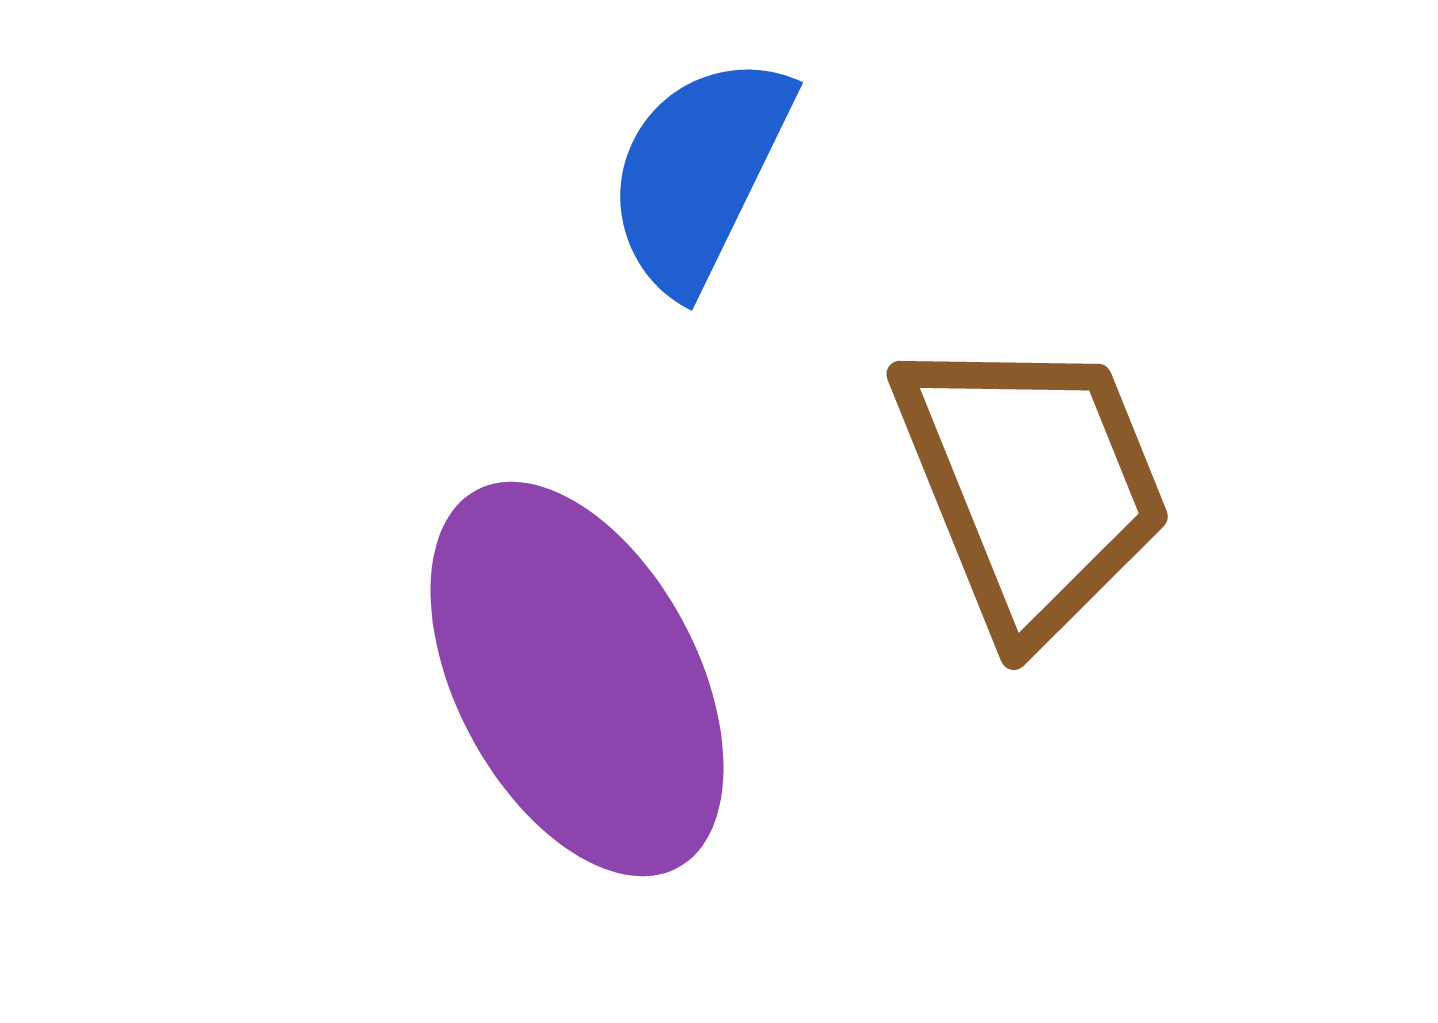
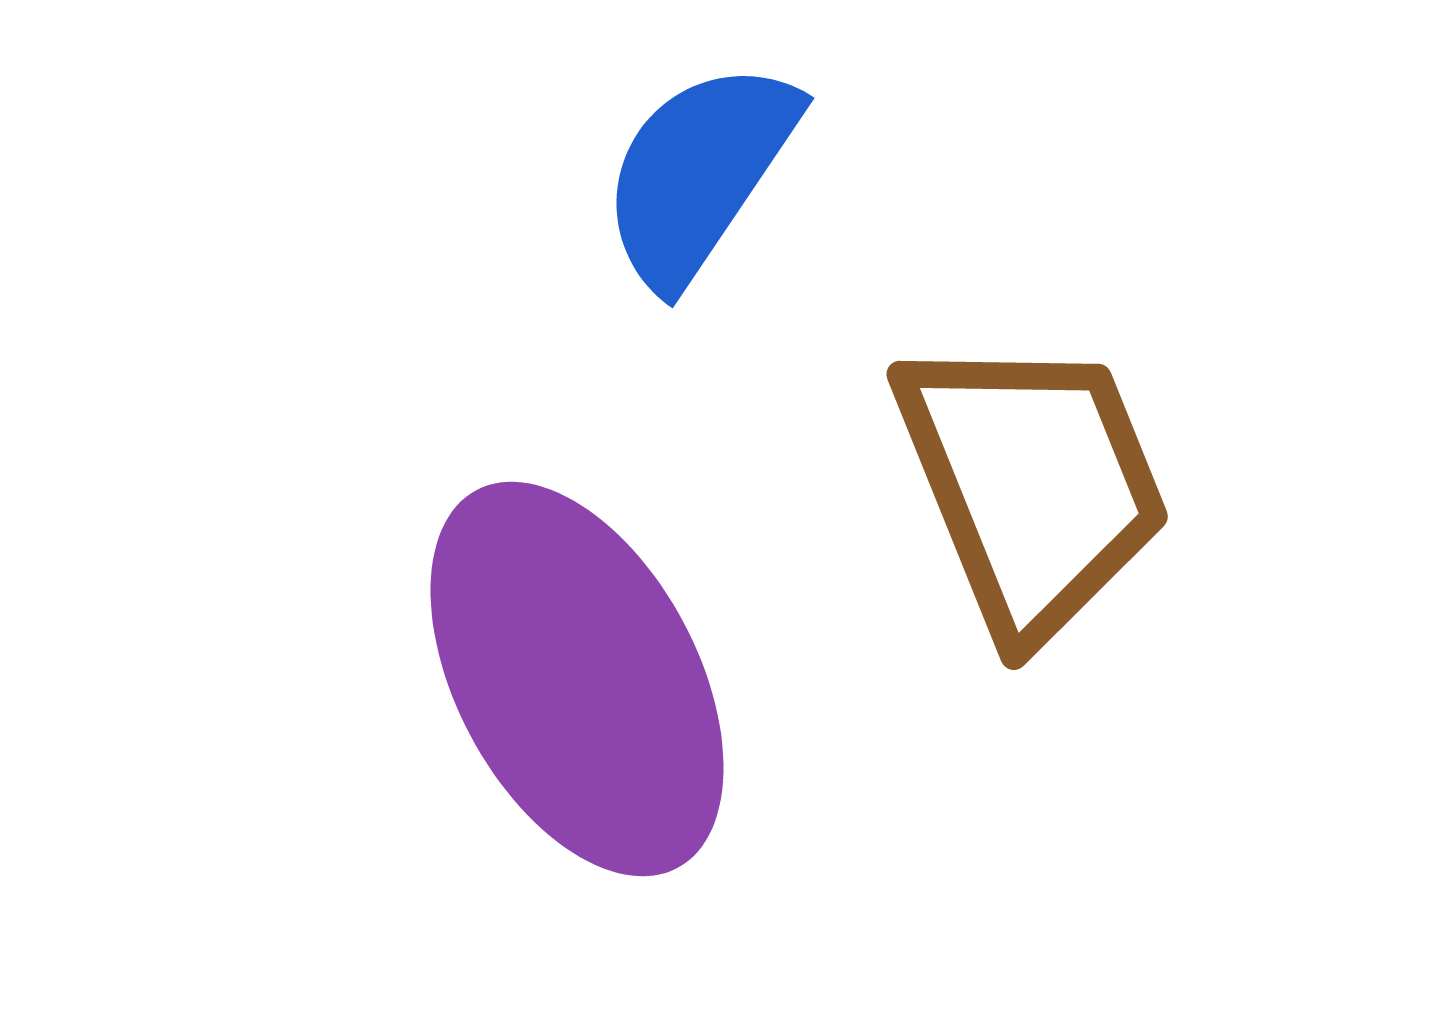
blue semicircle: rotated 8 degrees clockwise
